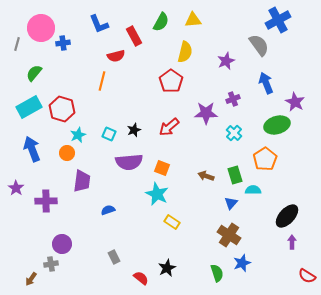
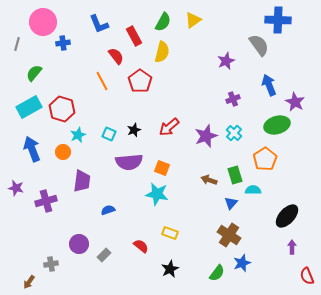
yellow triangle at (193, 20): rotated 30 degrees counterclockwise
blue cross at (278, 20): rotated 30 degrees clockwise
green semicircle at (161, 22): moved 2 px right
pink circle at (41, 28): moved 2 px right, 6 px up
yellow semicircle at (185, 52): moved 23 px left
red semicircle at (116, 56): rotated 114 degrees counterclockwise
orange line at (102, 81): rotated 42 degrees counterclockwise
red pentagon at (171, 81): moved 31 px left
blue arrow at (266, 83): moved 3 px right, 2 px down
purple star at (206, 113): moved 23 px down; rotated 20 degrees counterclockwise
orange circle at (67, 153): moved 4 px left, 1 px up
brown arrow at (206, 176): moved 3 px right, 4 px down
purple star at (16, 188): rotated 21 degrees counterclockwise
cyan star at (157, 194): rotated 15 degrees counterclockwise
purple cross at (46, 201): rotated 15 degrees counterclockwise
yellow rectangle at (172, 222): moved 2 px left, 11 px down; rotated 14 degrees counterclockwise
purple arrow at (292, 242): moved 5 px down
purple circle at (62, 244): moved 17 px right
gray rectangle at (114, 257): moved 10 px left, 2 px up; rotated 72 degrees clockwise
black star at (167, 268): moved 3 px right, 1 px down
green semicircle at (217, 273): rotated 54 degrees clockwise
red semicircle at (307, 276): rotated 36 degrees clockwise
red semicircle at (141, 278): moved 32 px up
brown arrow at (31, 279): moved 2 px left, 3 px down
